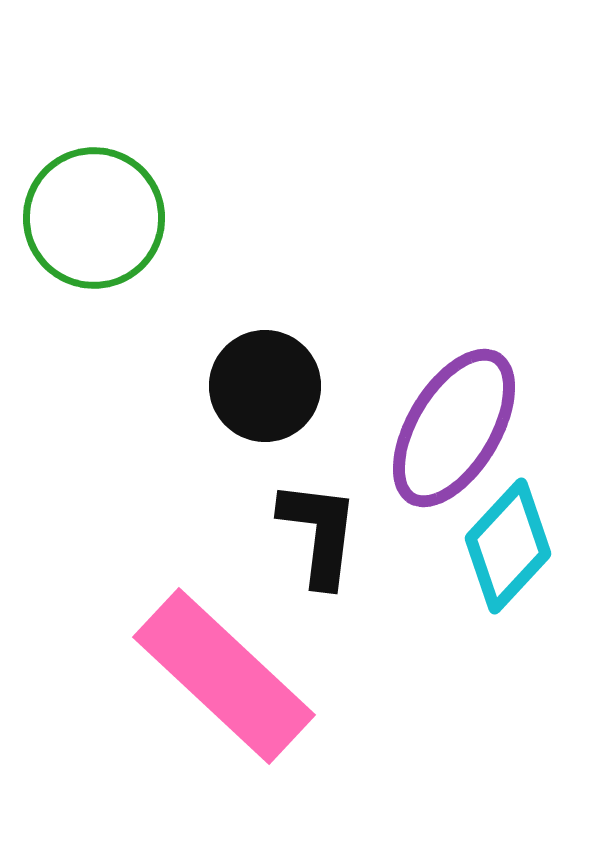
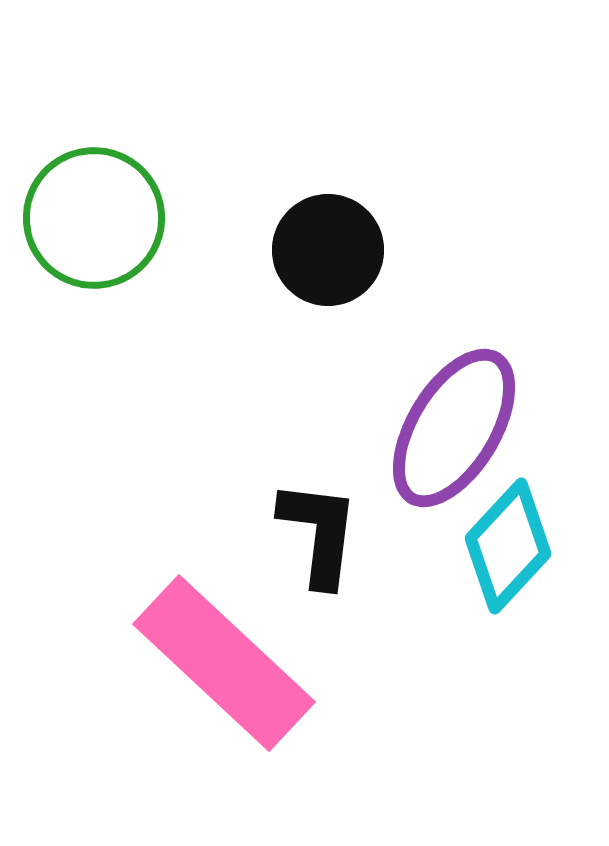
black circle: moved 63 px right, 136 px up
pink rectangle: moved 13 px up
